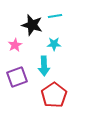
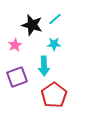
cyan line: moved 3 px down; rotated 32 degrees counterclockwise
